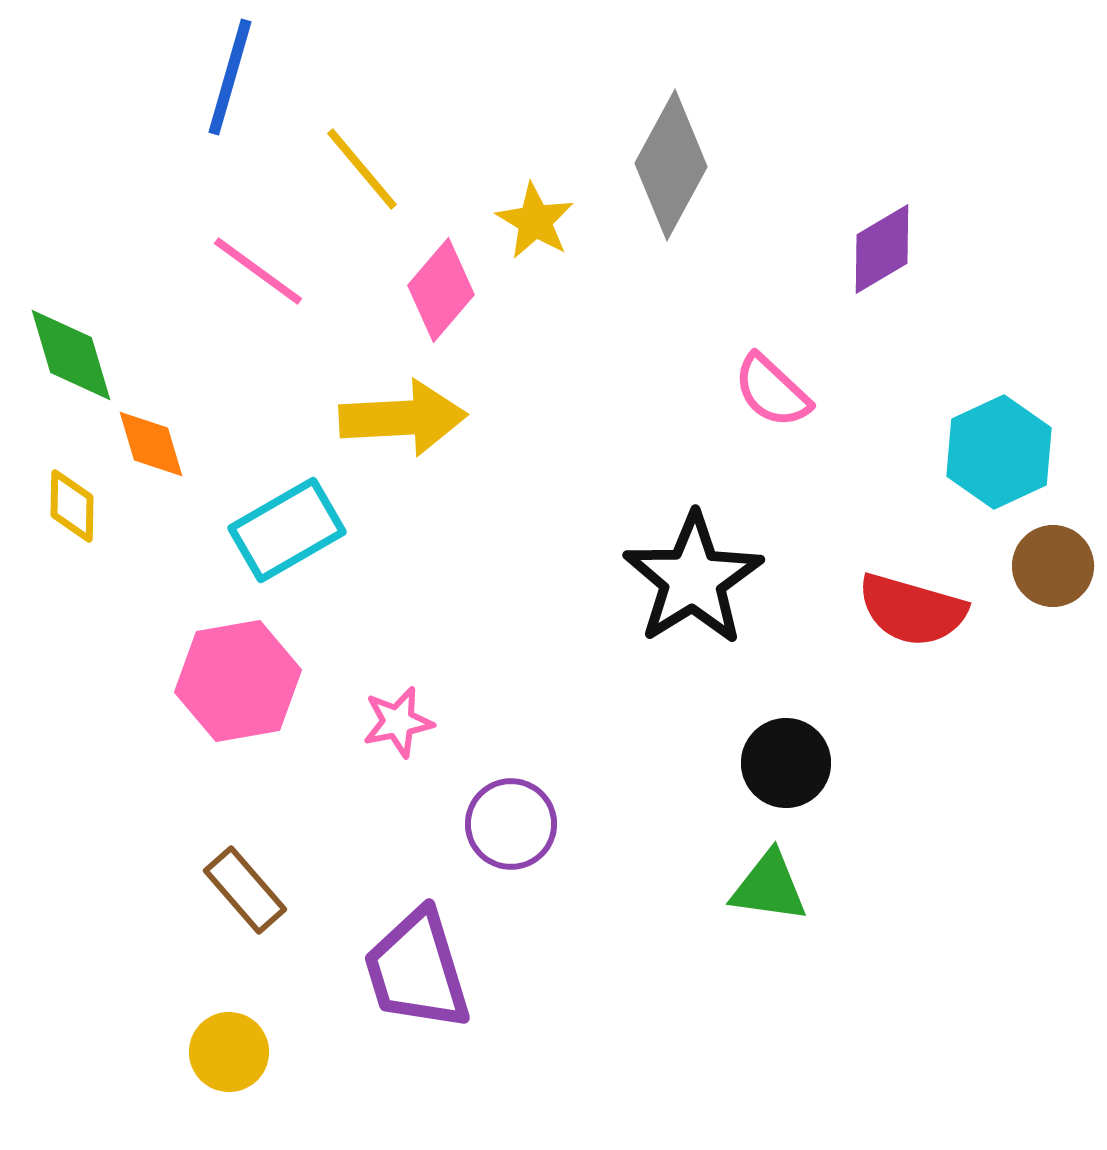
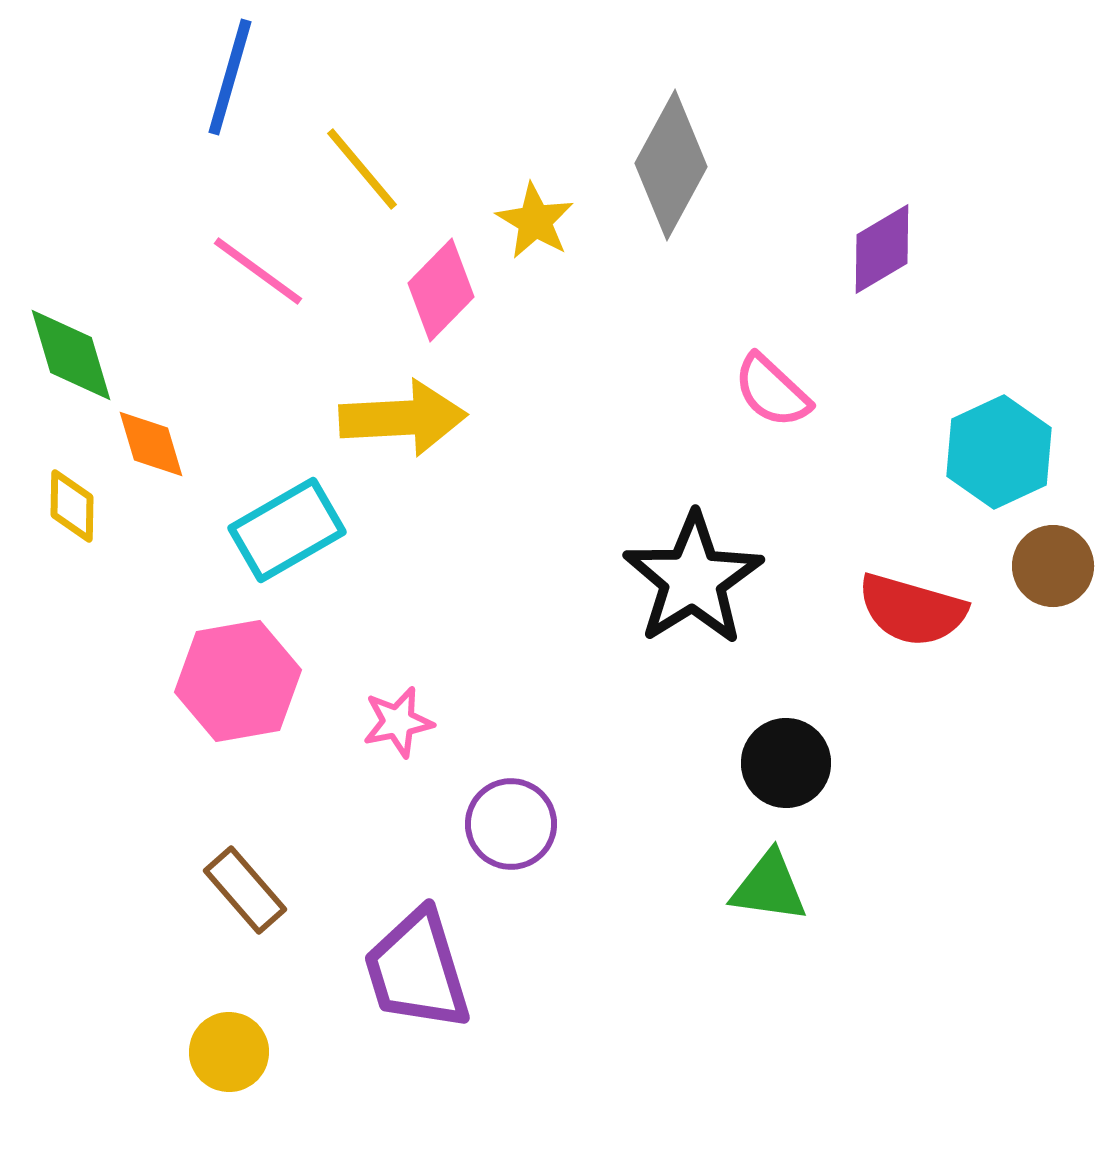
pink diamond: rotated 4 degrees clockwise
